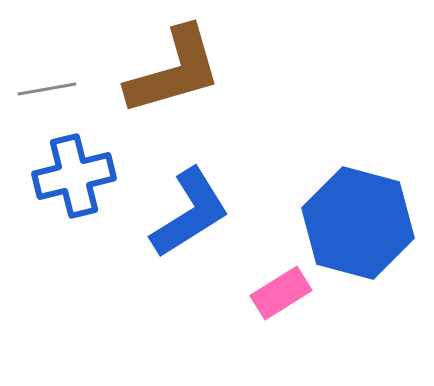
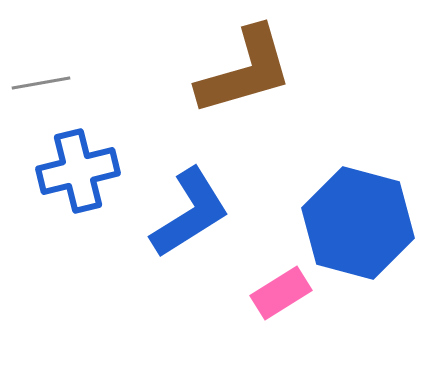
brown L-shape: moved 71 px right
gray line: moved 6 px left, 6 px up
blue cross: moved 4 px right, 5 px up
